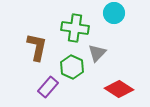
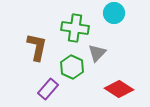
purple rectangle: moved 2 px down
